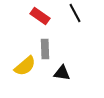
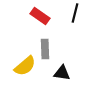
black line: rotated 42 degrees clockwise
